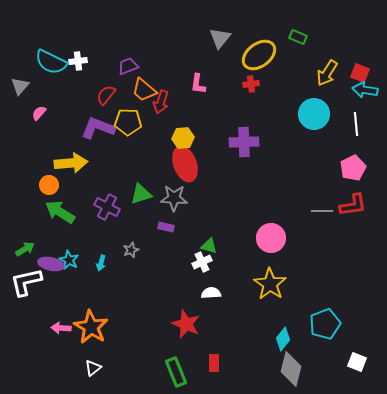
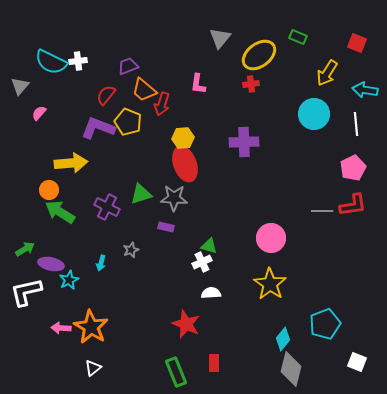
red square at (360, 73): moved 3 px left, 30 px up
red arrow at (161, 102): moved 1 px right, 2 px down
yellow pentagon at (128, 122): rotated 20 degrees clockwise
orange circle at (49, 185): moved 5 px down
cyan star at (69, 260): moved 20 px down; rotated 18 degrees clockwise
white L-shape at (26, 282): moved 10 px down
